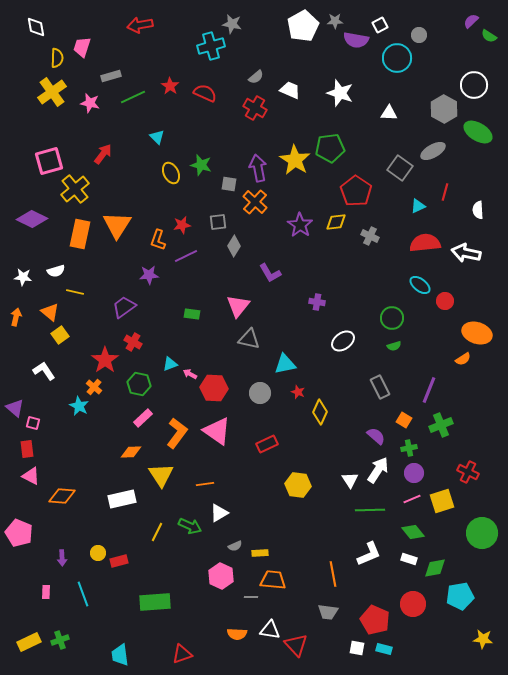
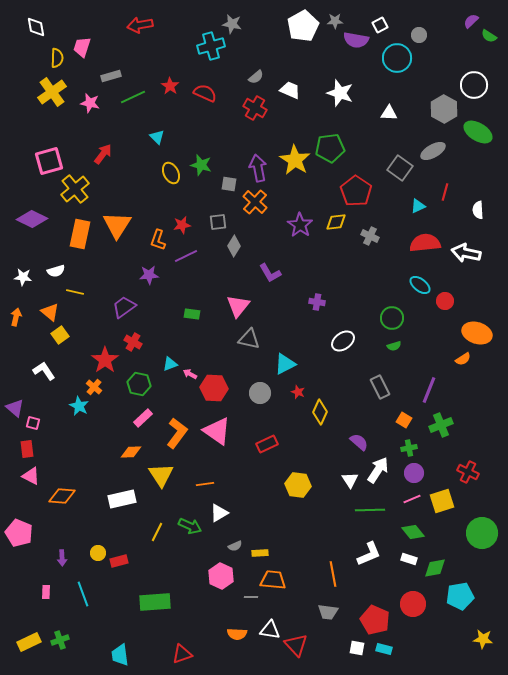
cyan triangle at (285, 364): rotated 15 degrees counterclockwise
purple semicircle at (376, 436): moved 17 px left, 6 px down
